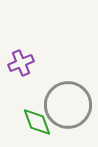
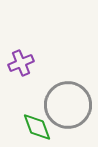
green diamond: moved 5 px down
